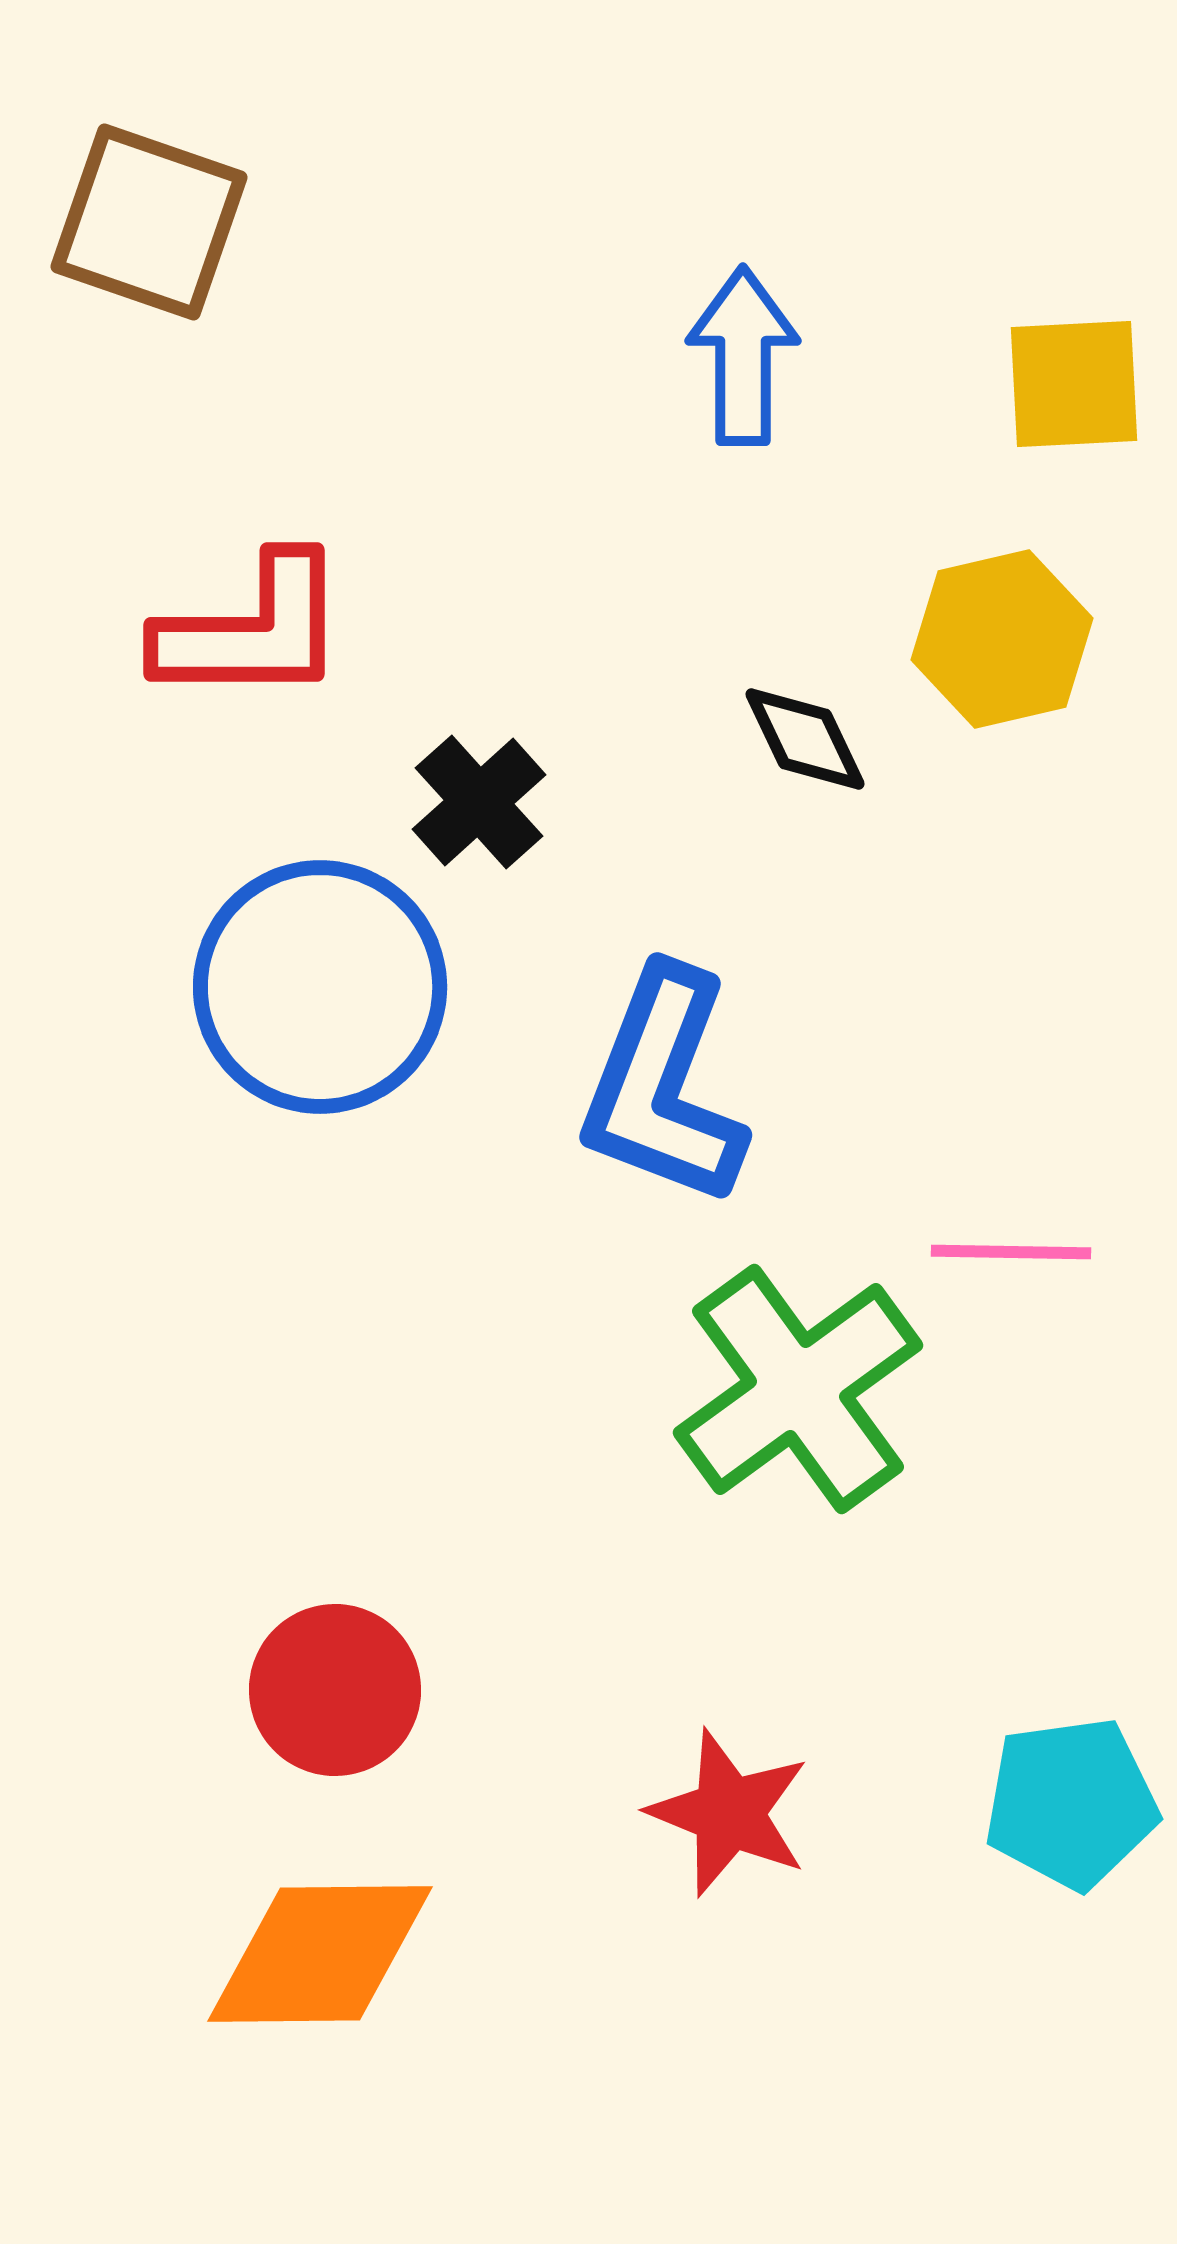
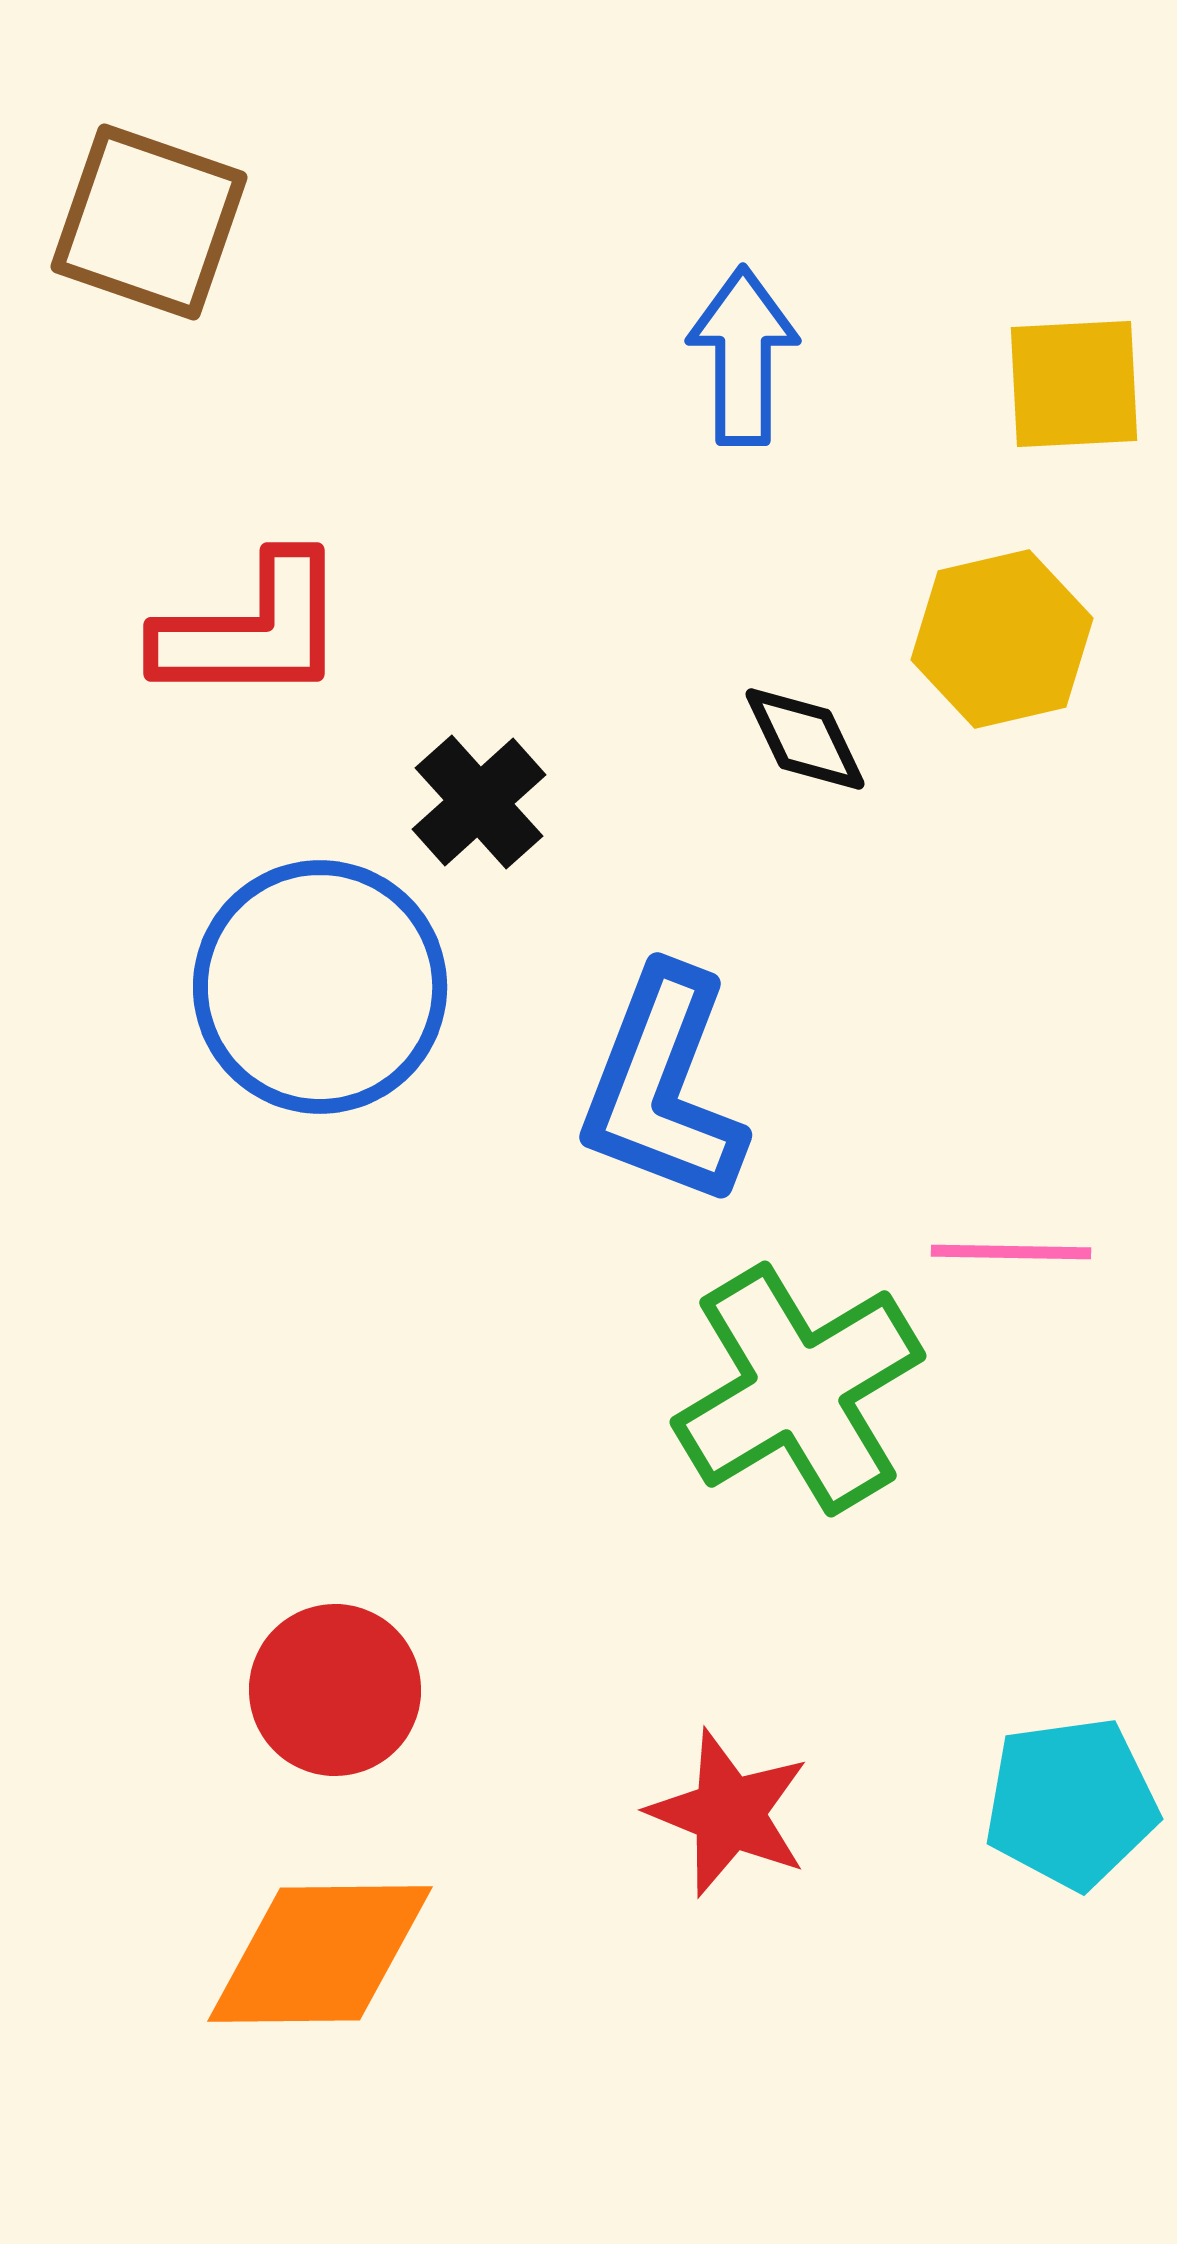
green cross: rotated 5 degrees clockwise
